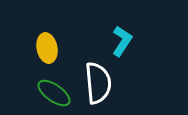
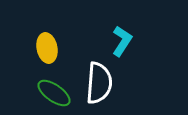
white semicircle: moved 1 px right; rotated 9 degrees clockwise
